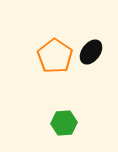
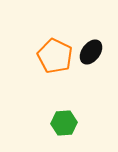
orange pentagon: rotated 8 degrees counterclockwise
